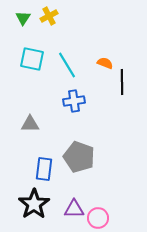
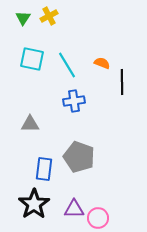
orange semicircle: moved 3 px left
